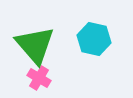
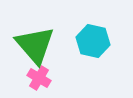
cyan hexagon: moved 1 px left, 2 px down
